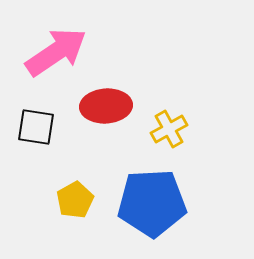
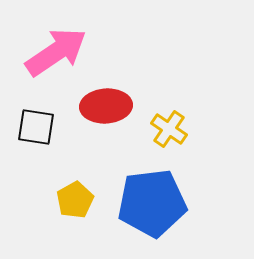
yellow cross: rotated 27 degrees counterclockwise
blue pentagon: rotated 4 degrees counterclockwise
